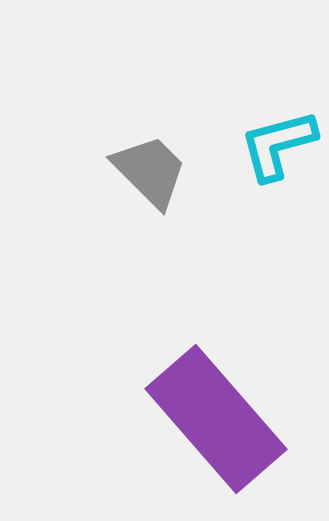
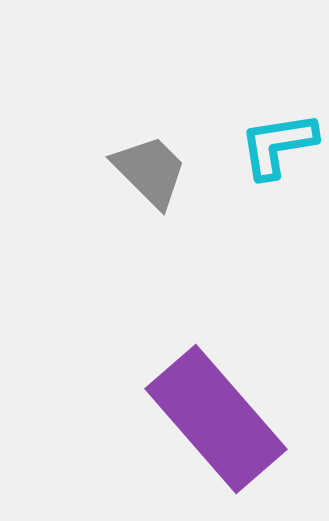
cyan L-shape: rotated 6 degrees clockwise
